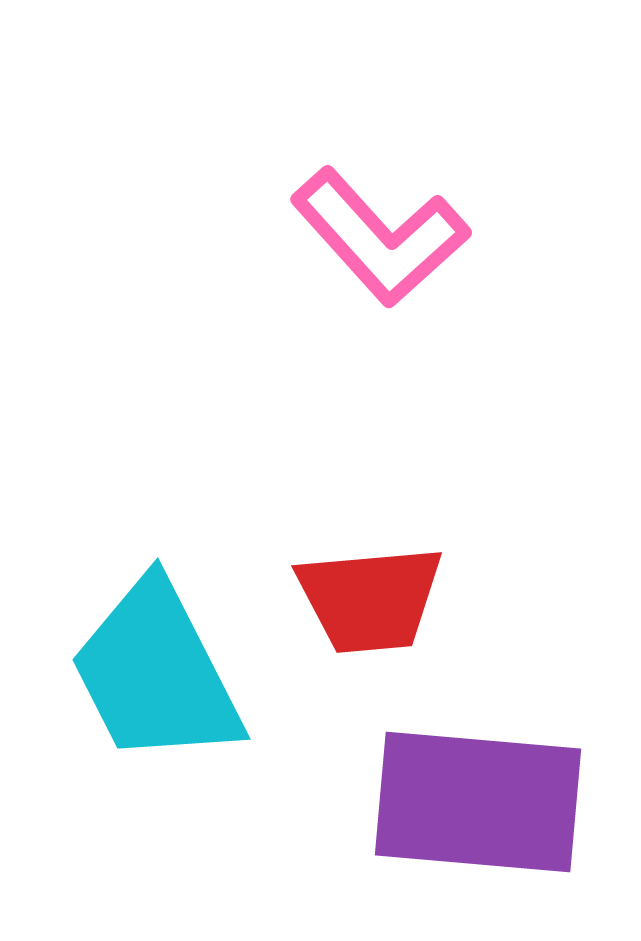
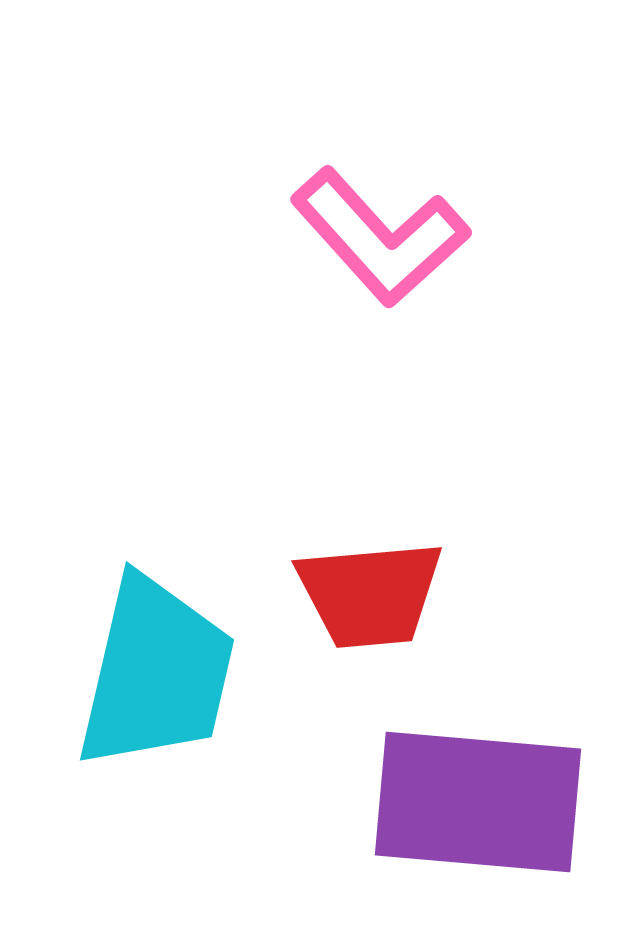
red trapezoid: moved 5 px up
cyan trapezoid: rotated 140 degrees counterclockwise
